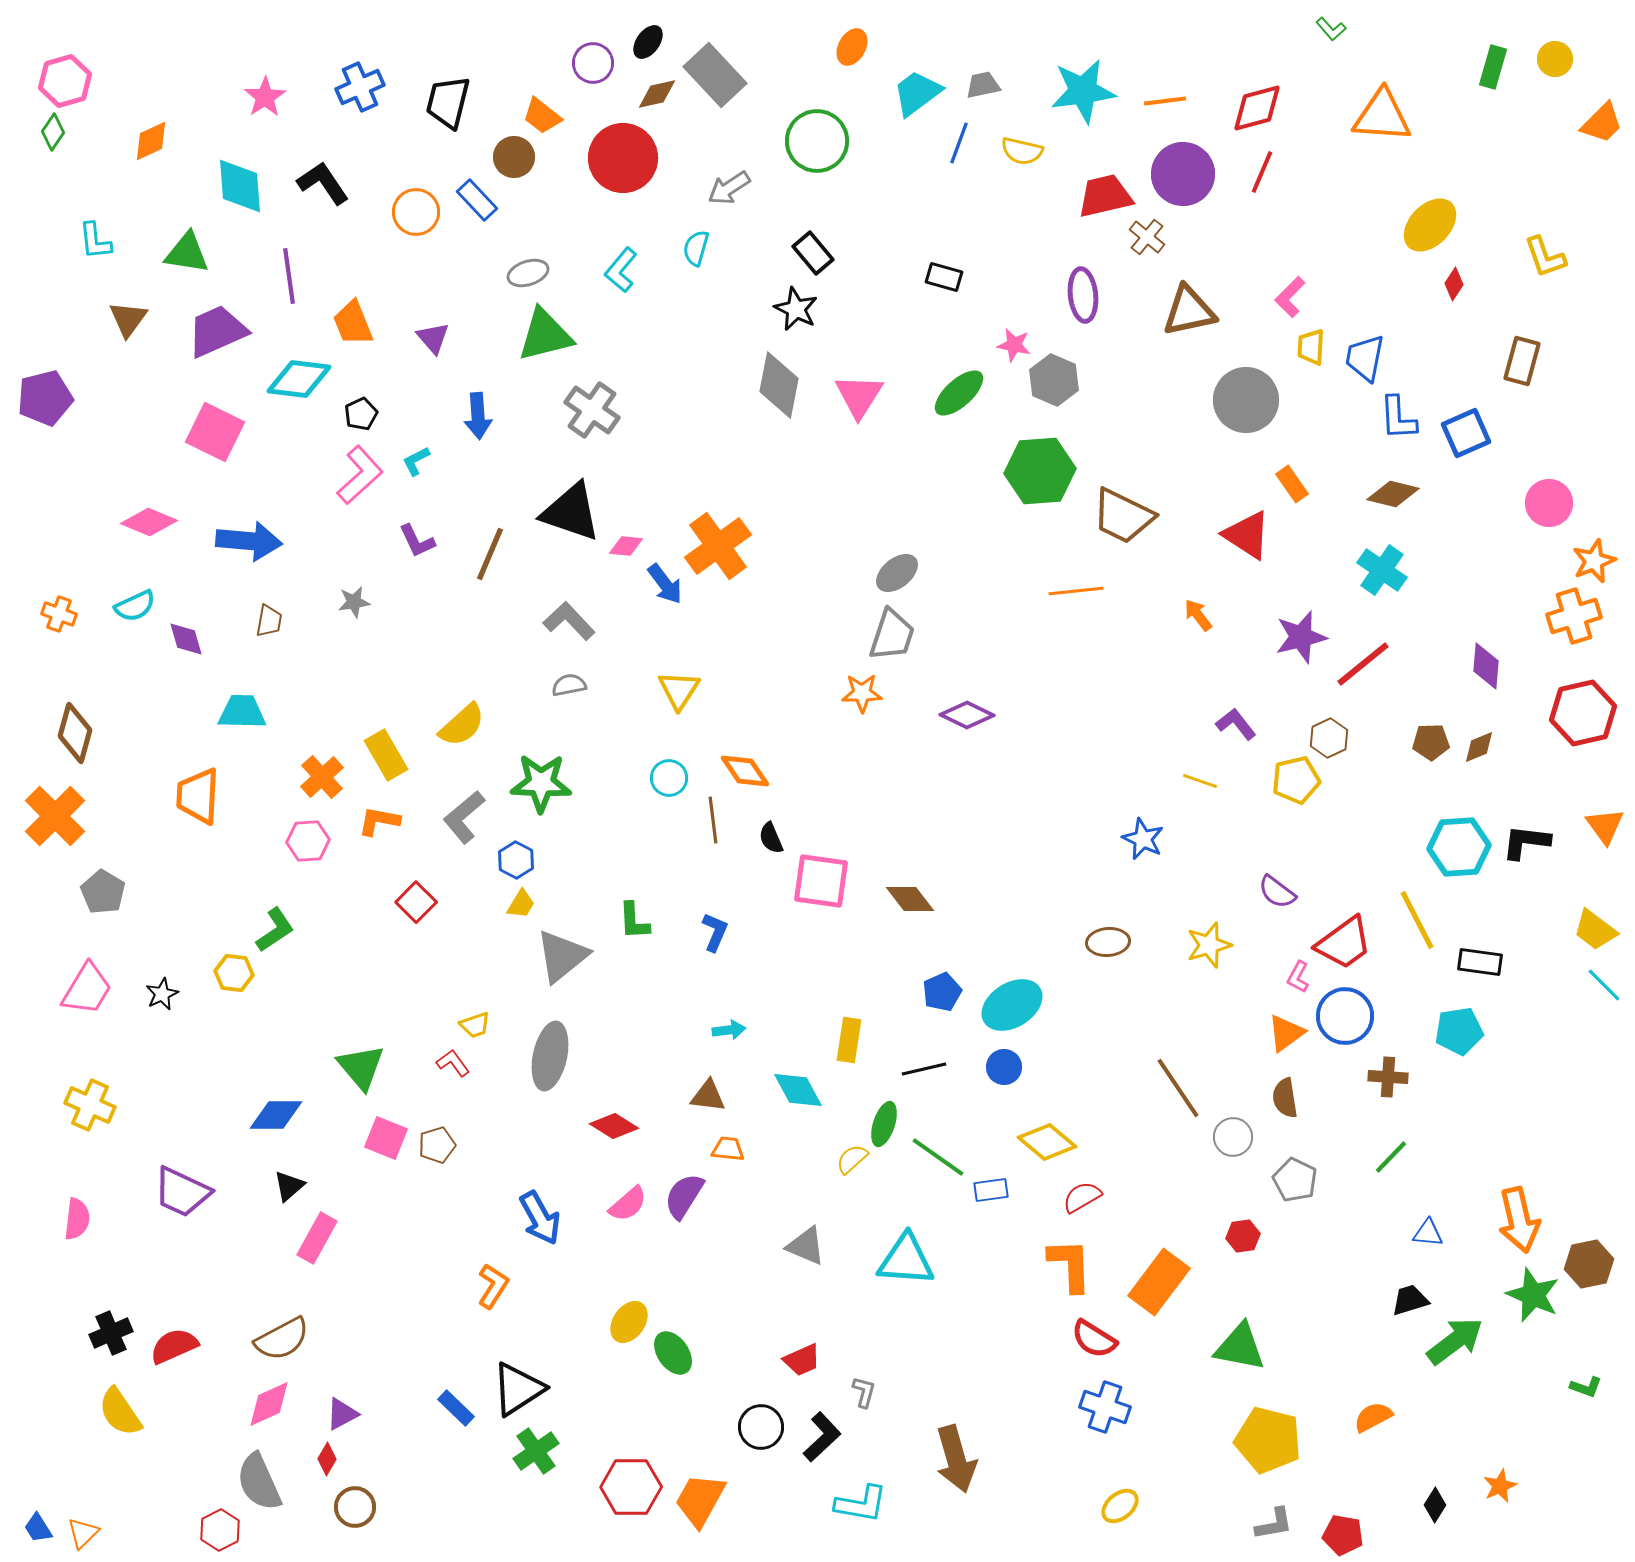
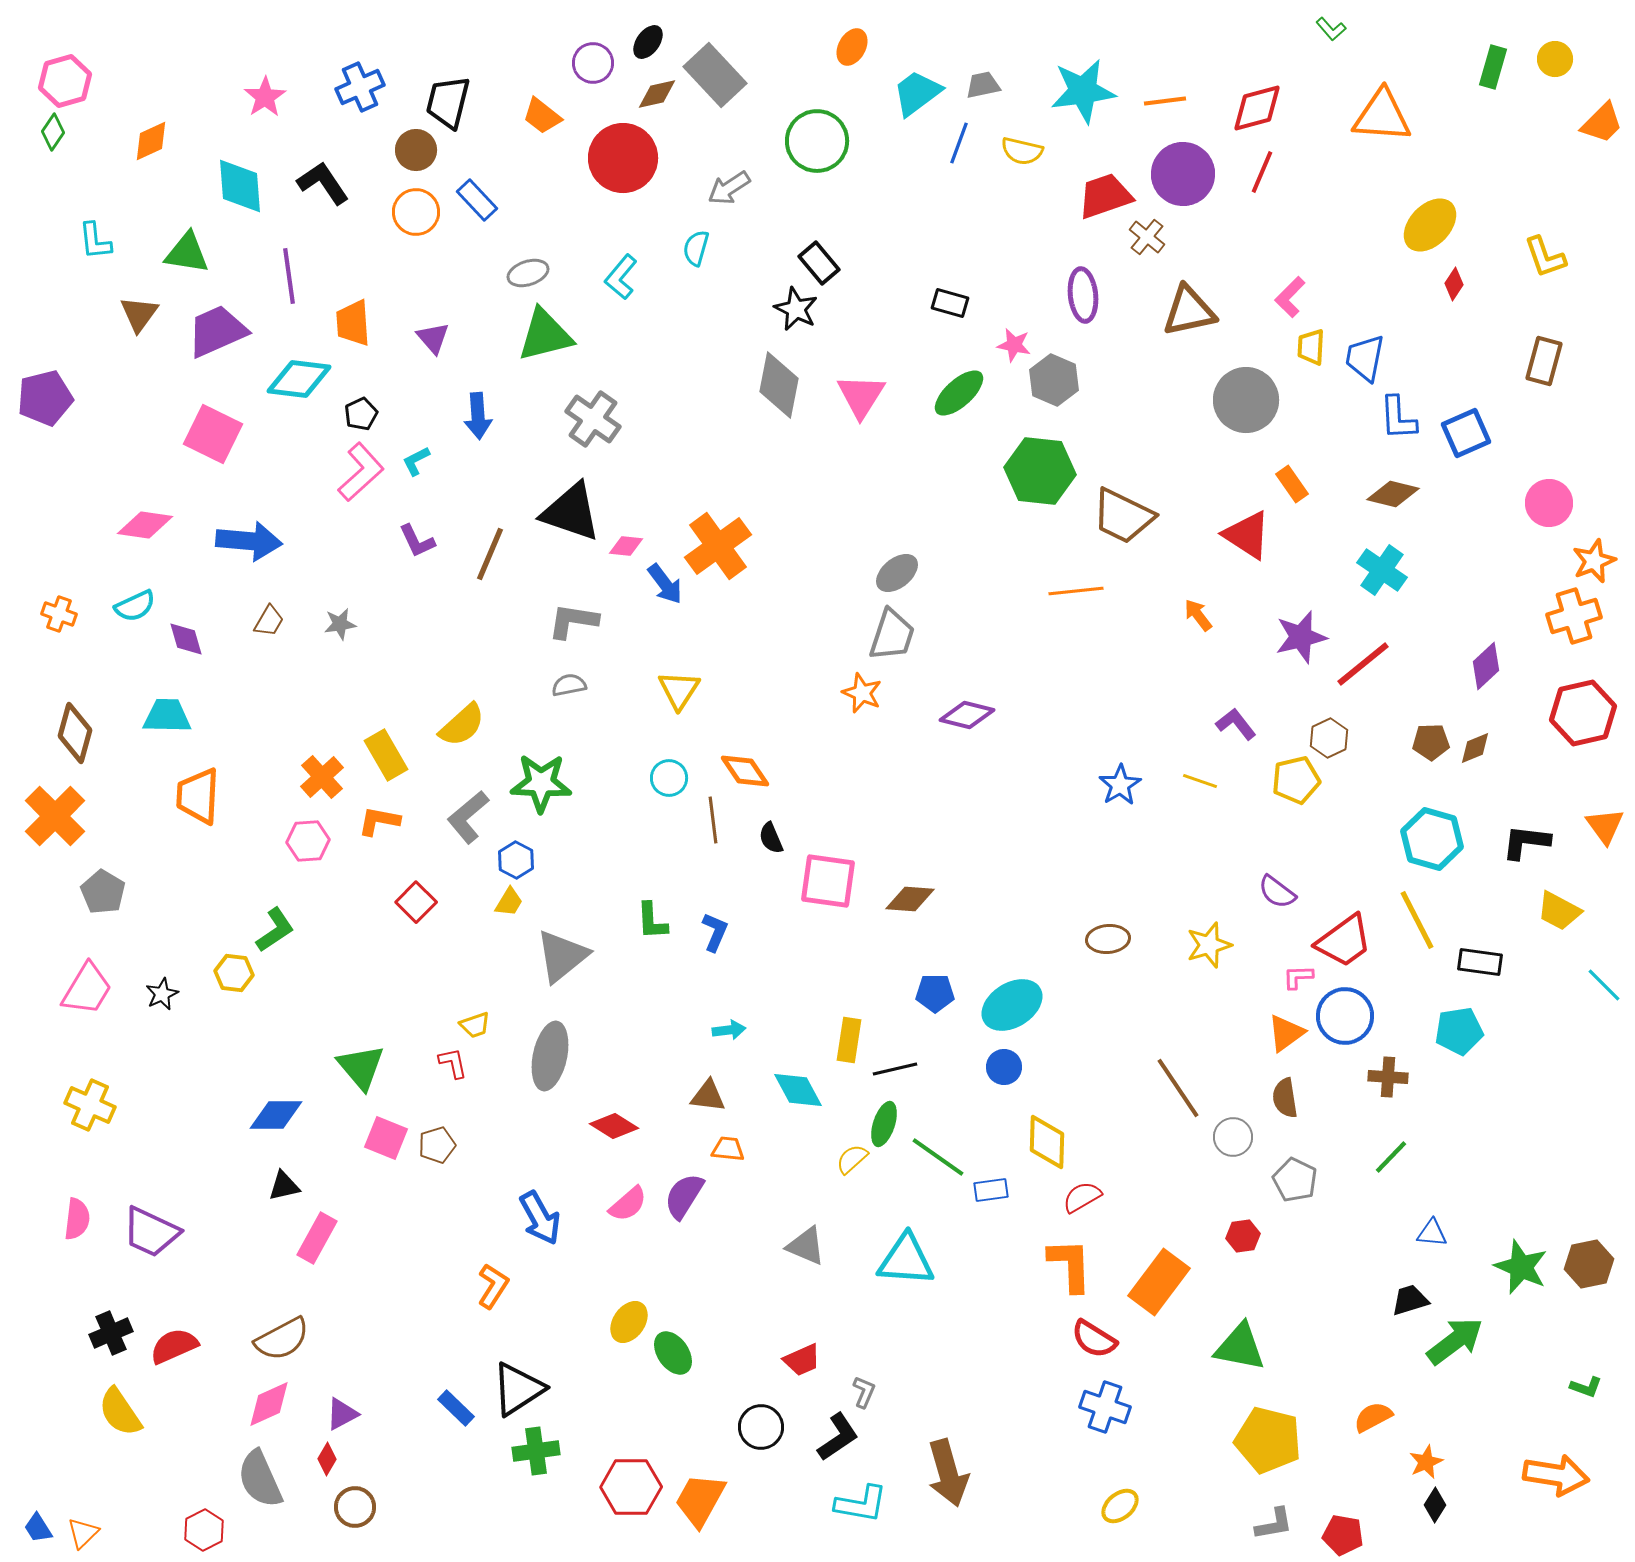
brown circle at (514, 157): moved 98 px left, 7 px up
red trapezoid at (1105, 196): rotated 6 degrees counterclockwise
black rectangle at (813, 253): moved 6 px right, 10 px down
cyan L-shape at (621, 270): moved 7 px down
black rectangle at (944, 277): moved 6 px right, 26 px down
brown triangle at (128, 319): moved 11 px right, 5 px up
orange trapezoid at (353, 323): rotated 18 degrees clockwise
brown rectangle at (1522, 361): moved 22 px right
pink triangle at (859, 396): moved 2 px right
gray cross at (592, 410): moved 1 px right, 9 px down
pink square at (215, 432): moved 2 px left, 2 px down
green hexagon at (1040, 471): rotated 10 degrees clockwise
pink L-shape at (360, 475): moved 1 px right, 3 px up
pink diamond at (149, 522): moved 4 px left, 3 px down; rotated 14 degrees counterclockwise
gray star at (354, 602): moved 14 px left, 22 px down
brown trapezoid at (269, 621): rotated 20 degrees clockwise
gray L-shape at (569, 621): moved 4 px right; rotated 38 degrees counterclockwise
purple diamond at (1486, 666): rotated 42 degrees clockwise
orange star at (862, 693): rotated 24 degrees clockwise
cyan trapezoid at (242, 712): moved 75 px left, 4 px down
purple diamond at (967, 715): rotated 12 degrees counterclockwise
brown diamond at (1479, 747): moved 4 px left, 1 px down
gray L-shape at (464, 817): moved 4 px right
blue star at (1143, 839): moved 23 px left, 54 px up; rotated 15 degrees clockwise
cyan hexagon at (1459, 847): moved 27 px left, 8 px up; rotated 20 degrees clockwise
pink square at (821, 881): moved 7 px right
brown diamond at (910, 899): rotated 48 degrees counterclockwise
yellow trapezoid at (521, 904): moved 12 px left, 2 px up
green L-shape at (634, 921): moved 18 px right
yellow trapezoid at (1595, 930): moved 36 px left, 19 px up; rotated 9 degrees counterclockwise
brown ellipse at (1108, 942): moved 3 px up
red trapezoid at (1344, 943): moved 2 px up
pink L-shape at (1298, 977): rotated 60 degrees clockwise
blue pentagon at (942, 992): moved 7 px left, 1 px down; rotated 24 degrees clockwise
red L-shape at (453, 1063): rotated 24 degrees clockwise
black line at (924, 1069): moved 29 px left
yellow diamond at (1047, 1142): rotated 52 degrees clockwise
black triangle at (289, 1186): moved 5 px left; rotated 28 degrees clockwise
purple trapezoid at (182, 1192): moved 31 px left, 40 px down
orange arrow at (1519, 1220): moved 37 px right, 255 px down; rotated 68 degrees counterclockwise
blue triangle at (1428, 1233): moved 4 px right
green star at (1533, 1295): moved 12 px left, 28 px up
gray L-shape at (864, 1392): rotated 8 degrees clockwise
black L-shape at (822, 1437): moved 16 px right; rotated 9 degrees clockwise
green cross at (536, 1451): rotated 27 degrees clockwise
brown arrow at (956, 1459): moved 8 px left, 14 px down
gray semicircle at (259, 1482): moved 1 px right, 3 px up
orange star at (1500, 1486): moved 74 px left, 24 px up
red hexagon at (220, 1530): moved 16 px left
